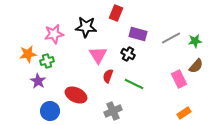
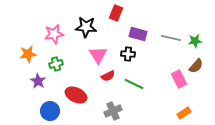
gray line: rotated 42 degrees clockwise
black cross: rotated 24 degrees counterclockwise
green cross: moved 9 px right, 3 px down
red semicircle: rotated 136 degrees counterclockwise
